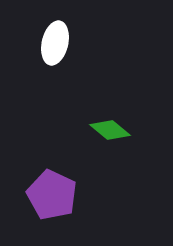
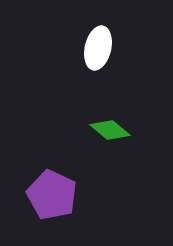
white ellipse: moved 43 px right, 5 px down
